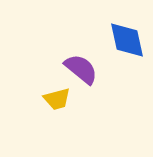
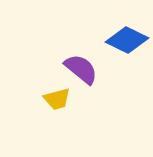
blue diamond: rotated 51 degrees counterclockwise
